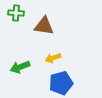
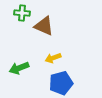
green cross: moved 6 px right
brown triangle: rotated 15 degrees clockwise
green arrow: moved 1 px left, 1 px down
